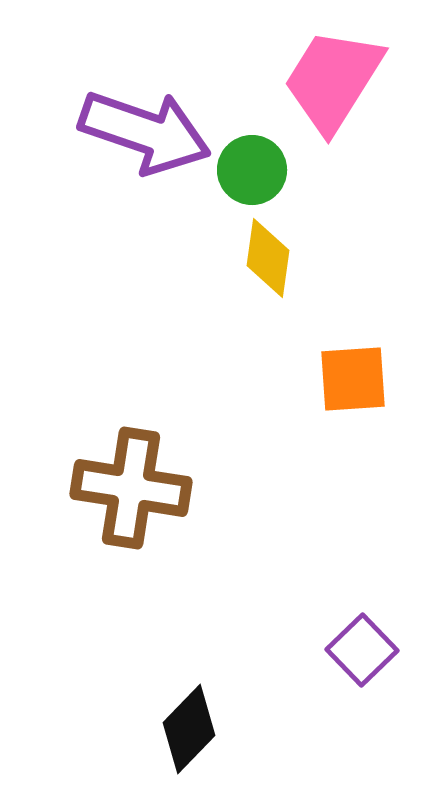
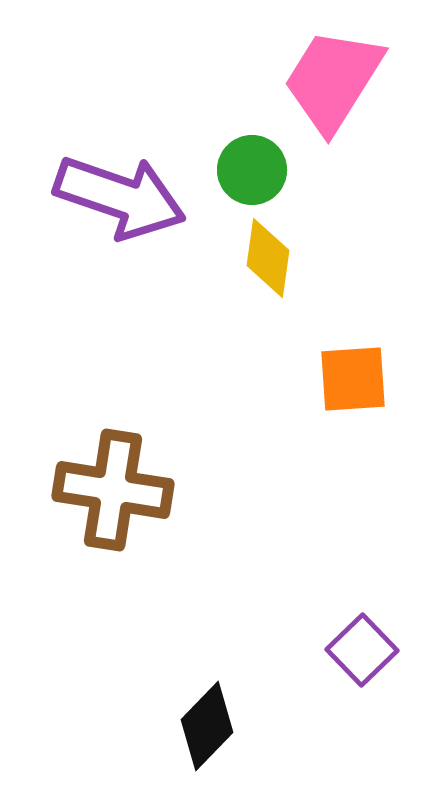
purple arrow: moved 25 px left, 65 px down
brown cross: moved 18 px left, 2 px down
black diamond: moved 18 px right, 3 px up
